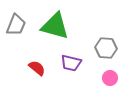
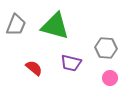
red semicircle: moved 3 px left
